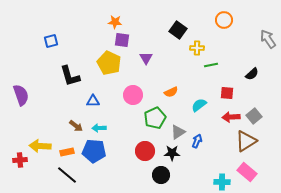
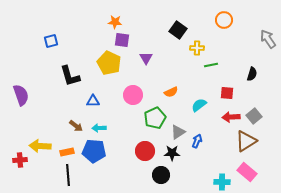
black semicircle: rotated 32 degrees counterclockwise
black line: moved 1 px right; rotated 45 degrees clockwise
